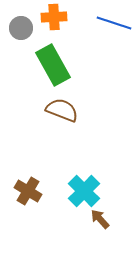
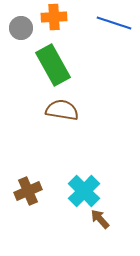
brown semicircle: rotated 12 degrees counterclockwise
brown cross: rotated 36 degrees clockwise
